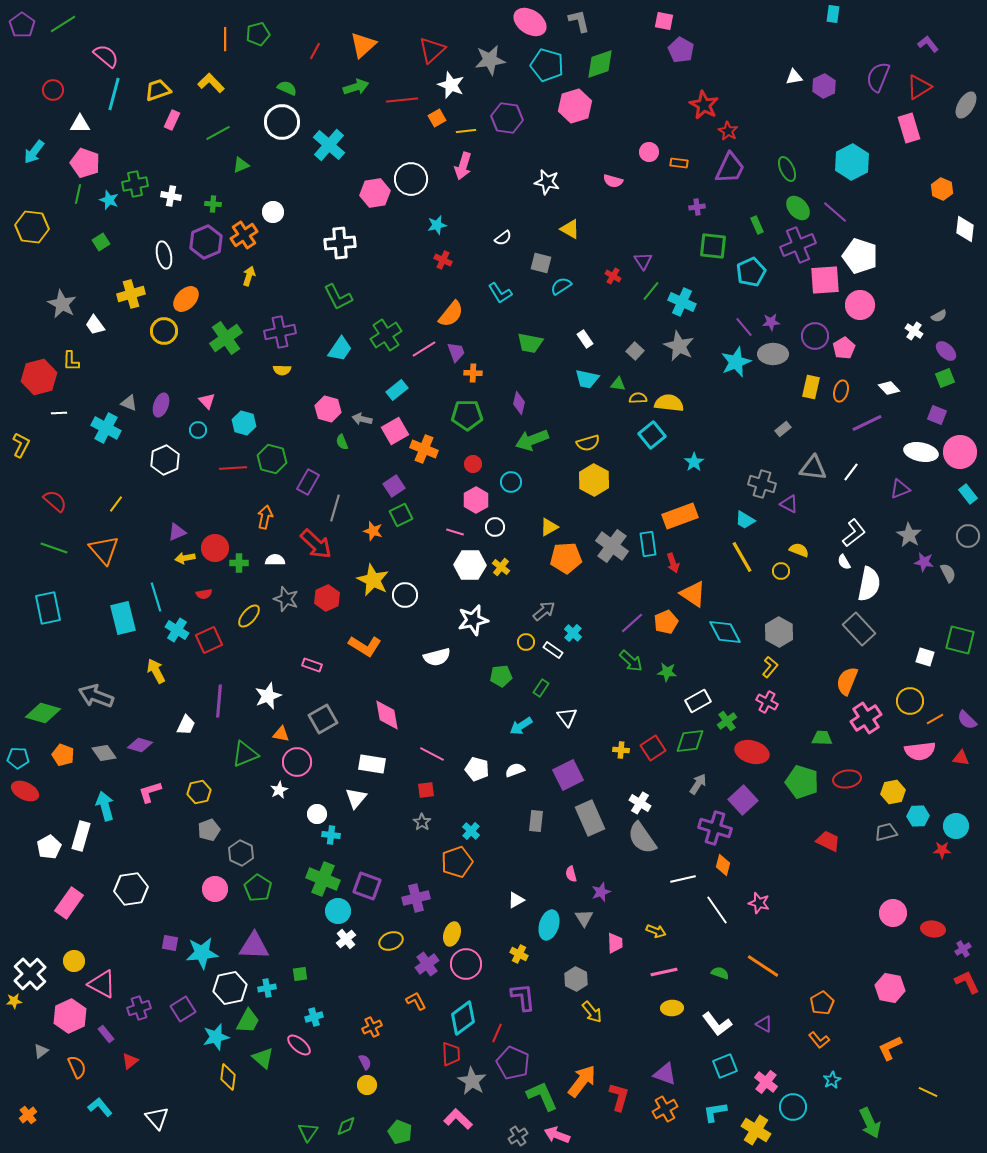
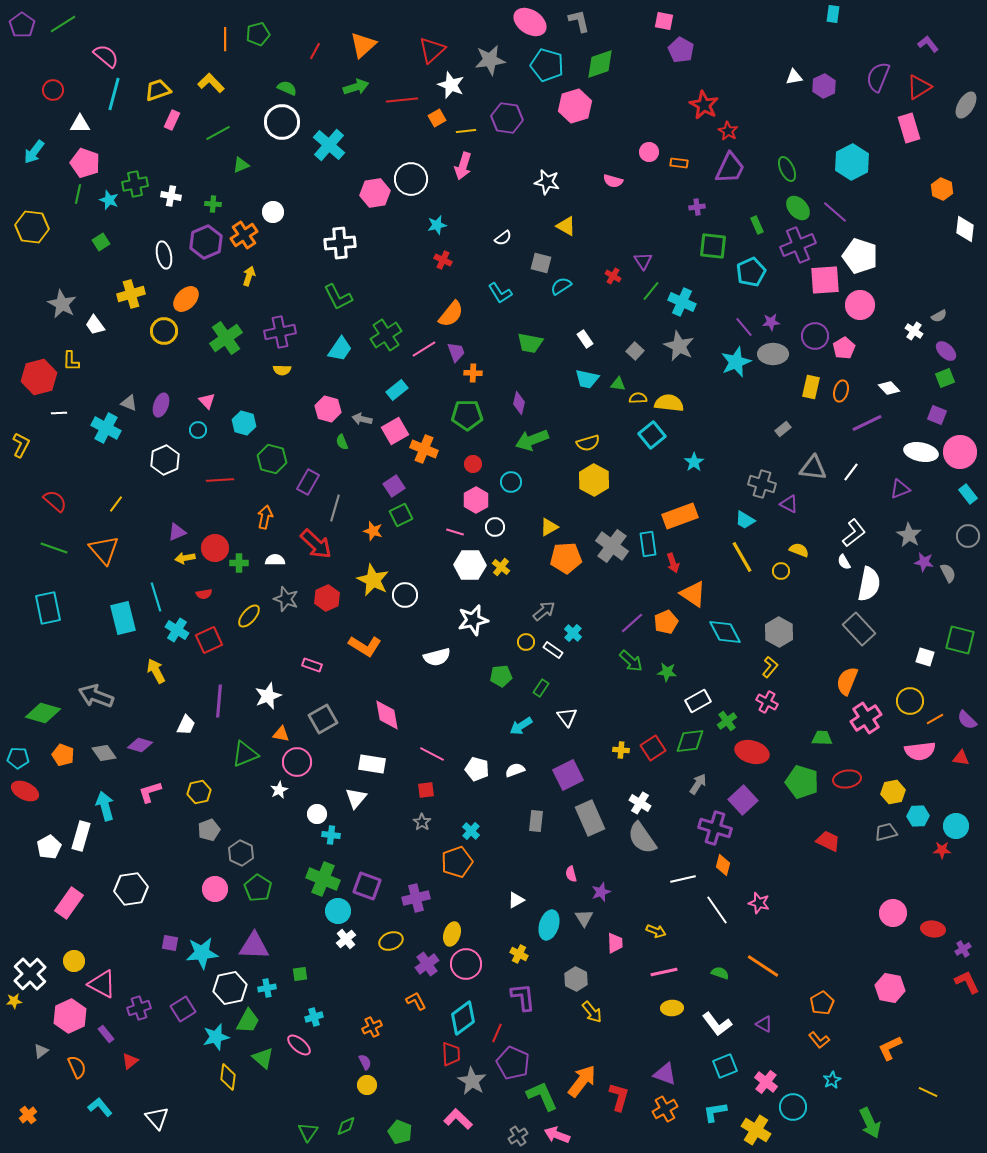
yellow triangle at (570, 229): moved 4 px left, 3 px up
red line at (233, 468): moved 13 px left, 12 px down
